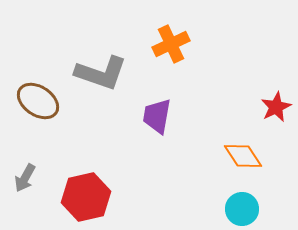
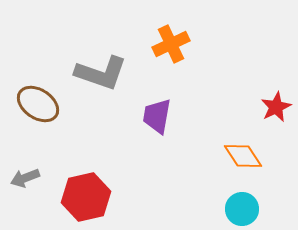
brown ellipse: moved 3 px down
gray arrow: rotated 40 degrees clockwise
